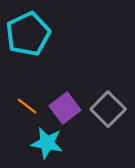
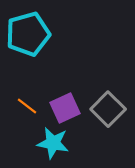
cyan pentagon: rotated 9 degrees clockwise
purple square: rotated 12 degrees clockwise
cyan star: moved 6 px right
